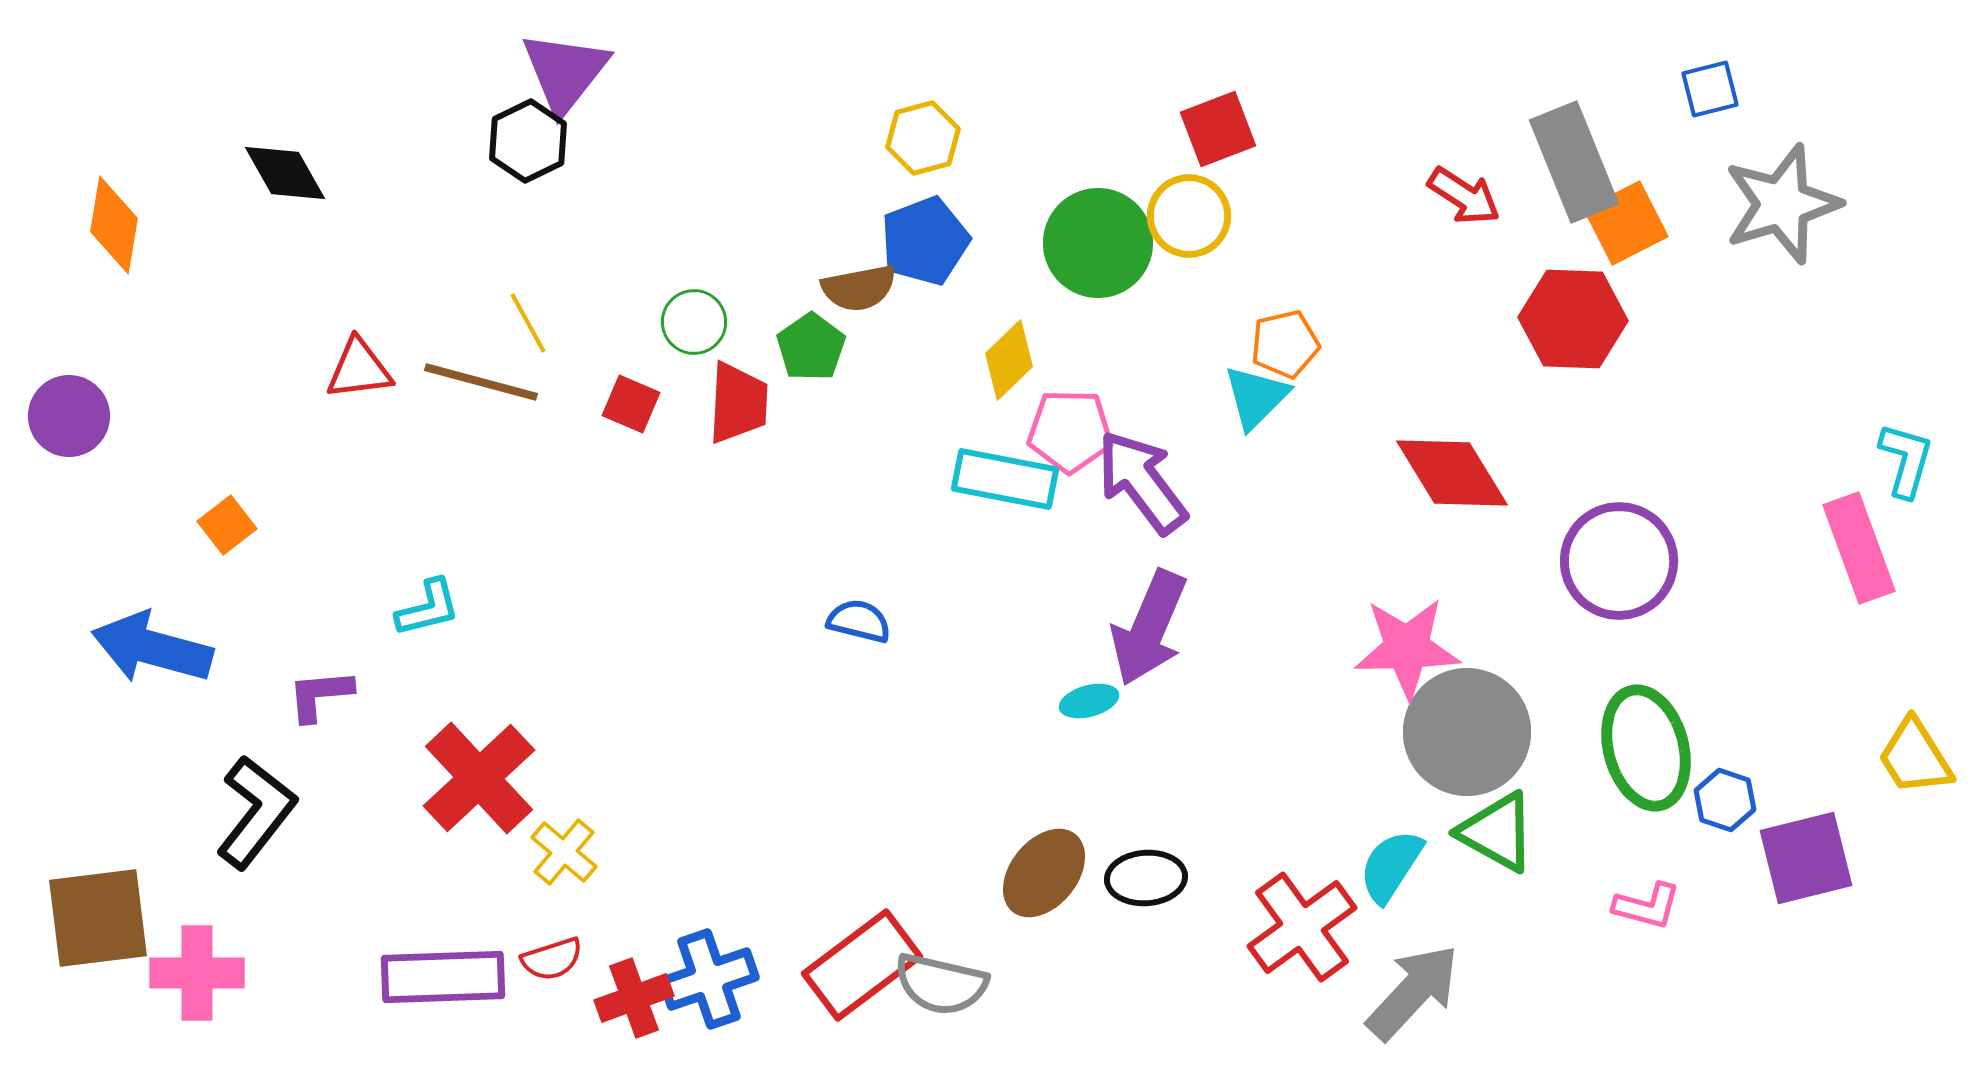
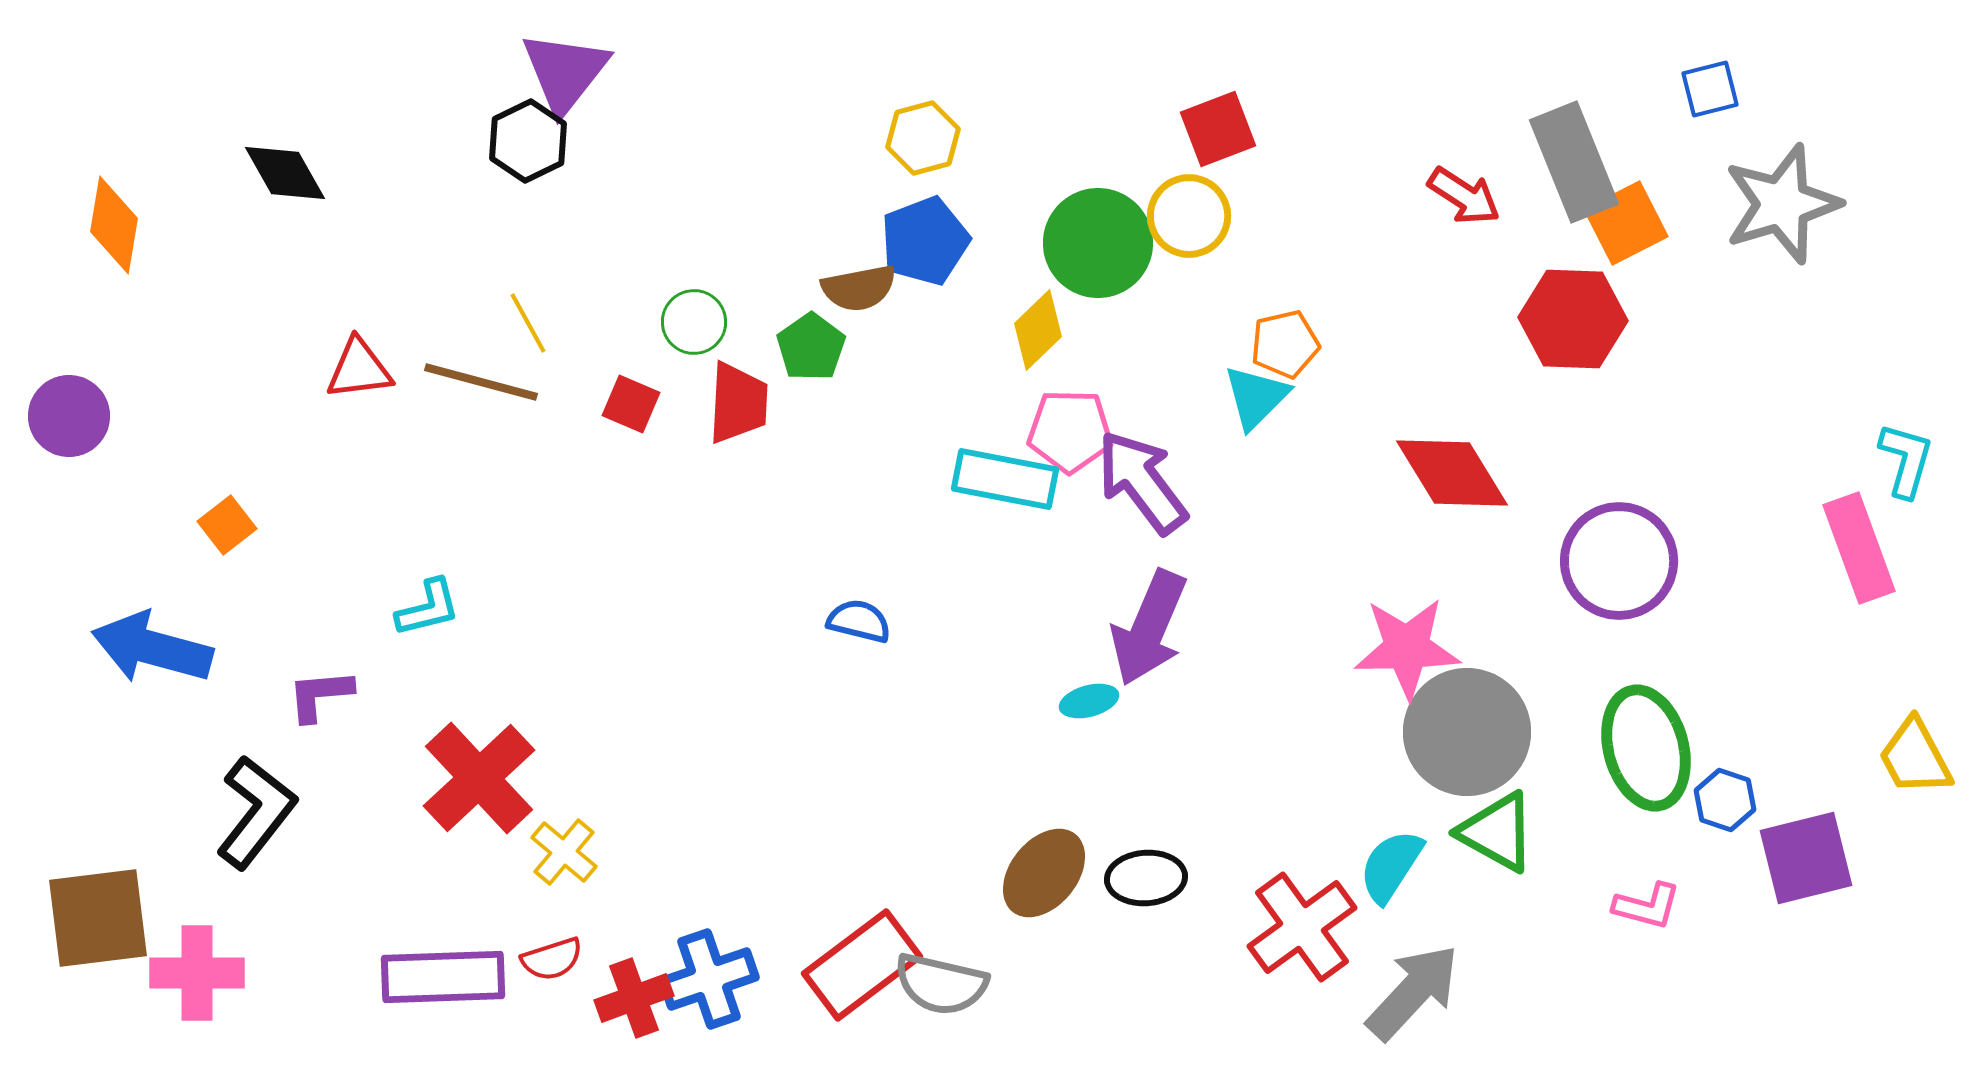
yellow diamond at (1009, 360): moved 29 px right, 30 px up
yellow trapezoid at (1915, 757): rotated 4 degrees clockwise
